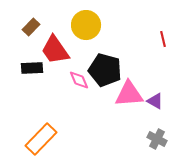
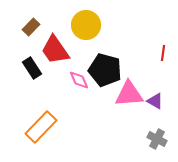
red line: moved 14 px down; rotated 21 degrees clockwise
black rectangle: rotated 60 degrees clockwise
orange rectangle: moved 12 px up
